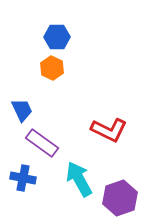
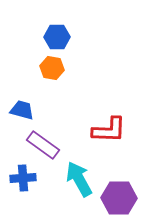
orange hexagon: rotated 15 degrees counterclockwise
blue trapezoid: rotated 50 degrees counterclockwise
red L-shape: rotated 24 degrees counterclockwise
purple rectangle: moved 1 px right, 2 px down
blue cross: rotated 15 degrees counterclockwise
purple hexagon: moved 1 px left; rotated 20 degrees clockwise
